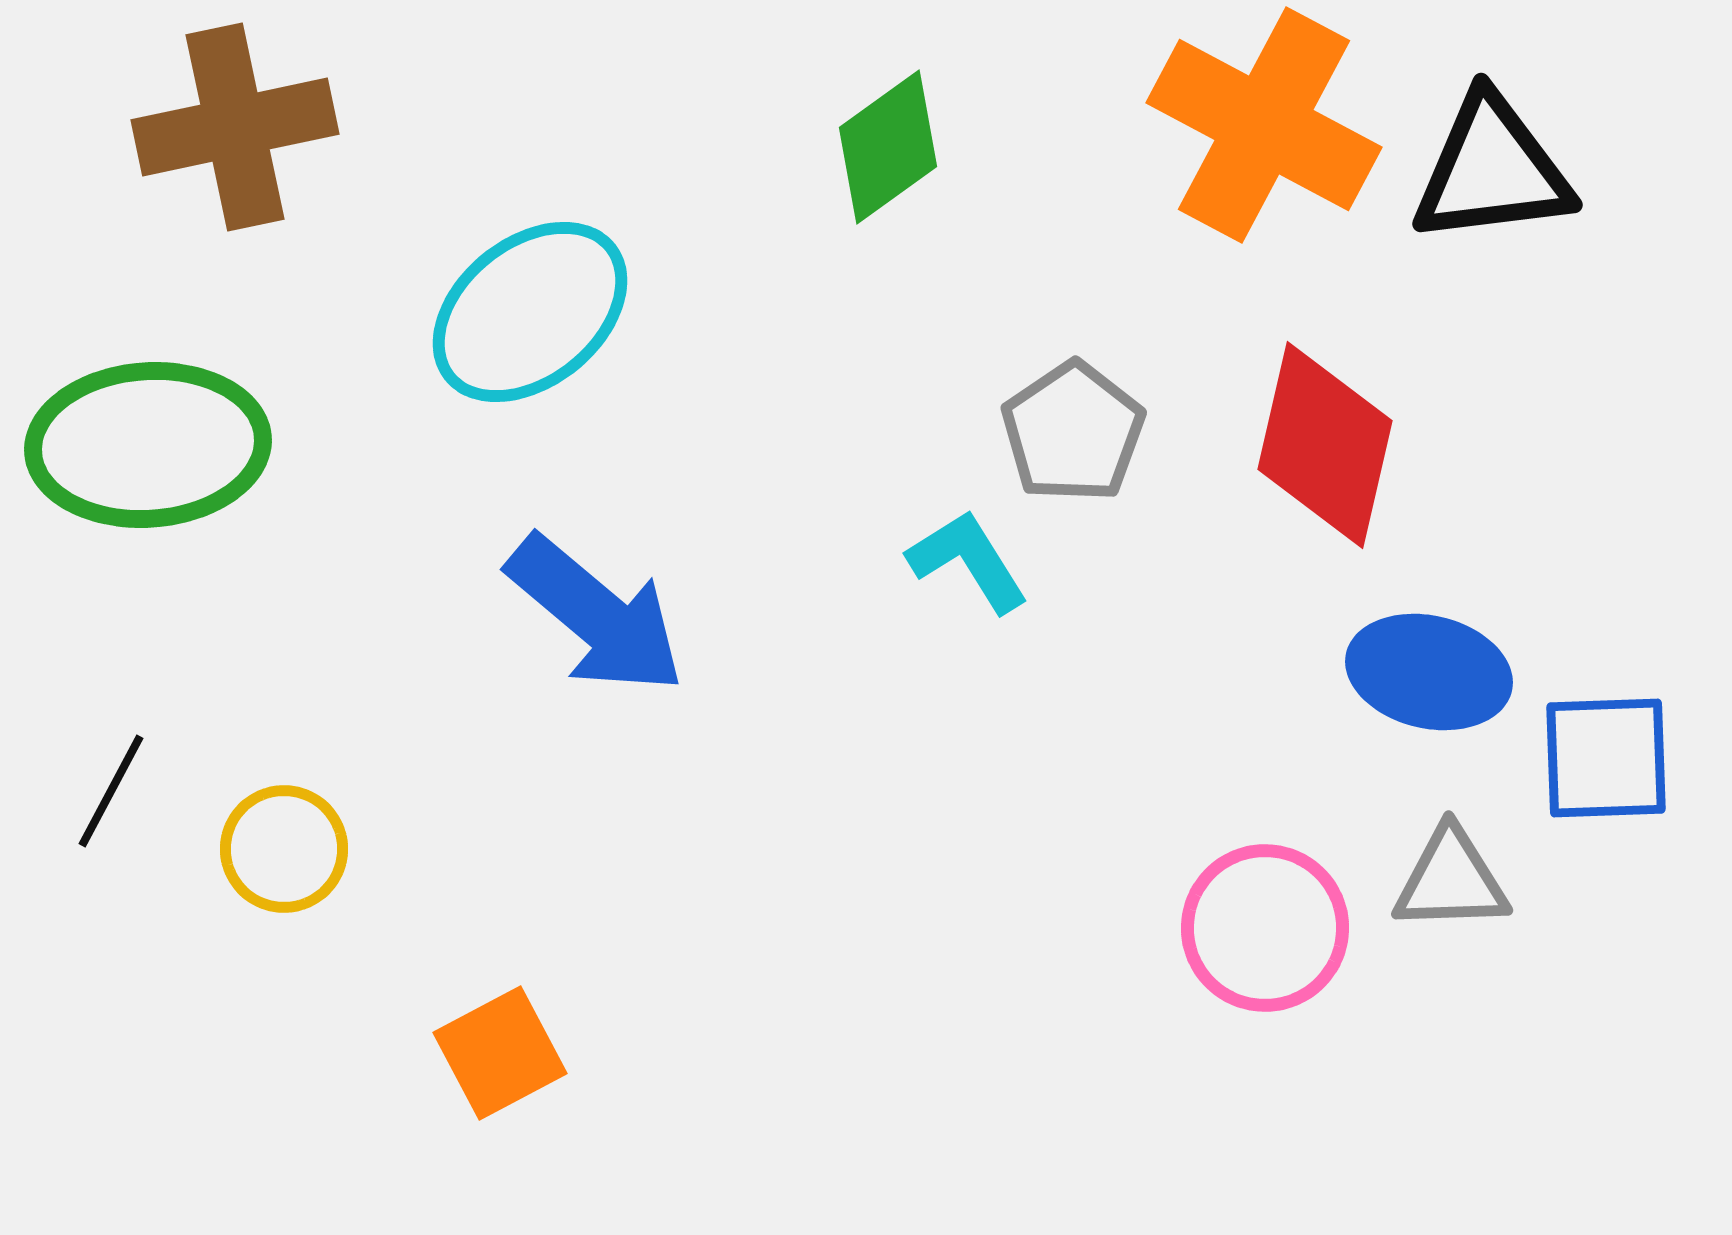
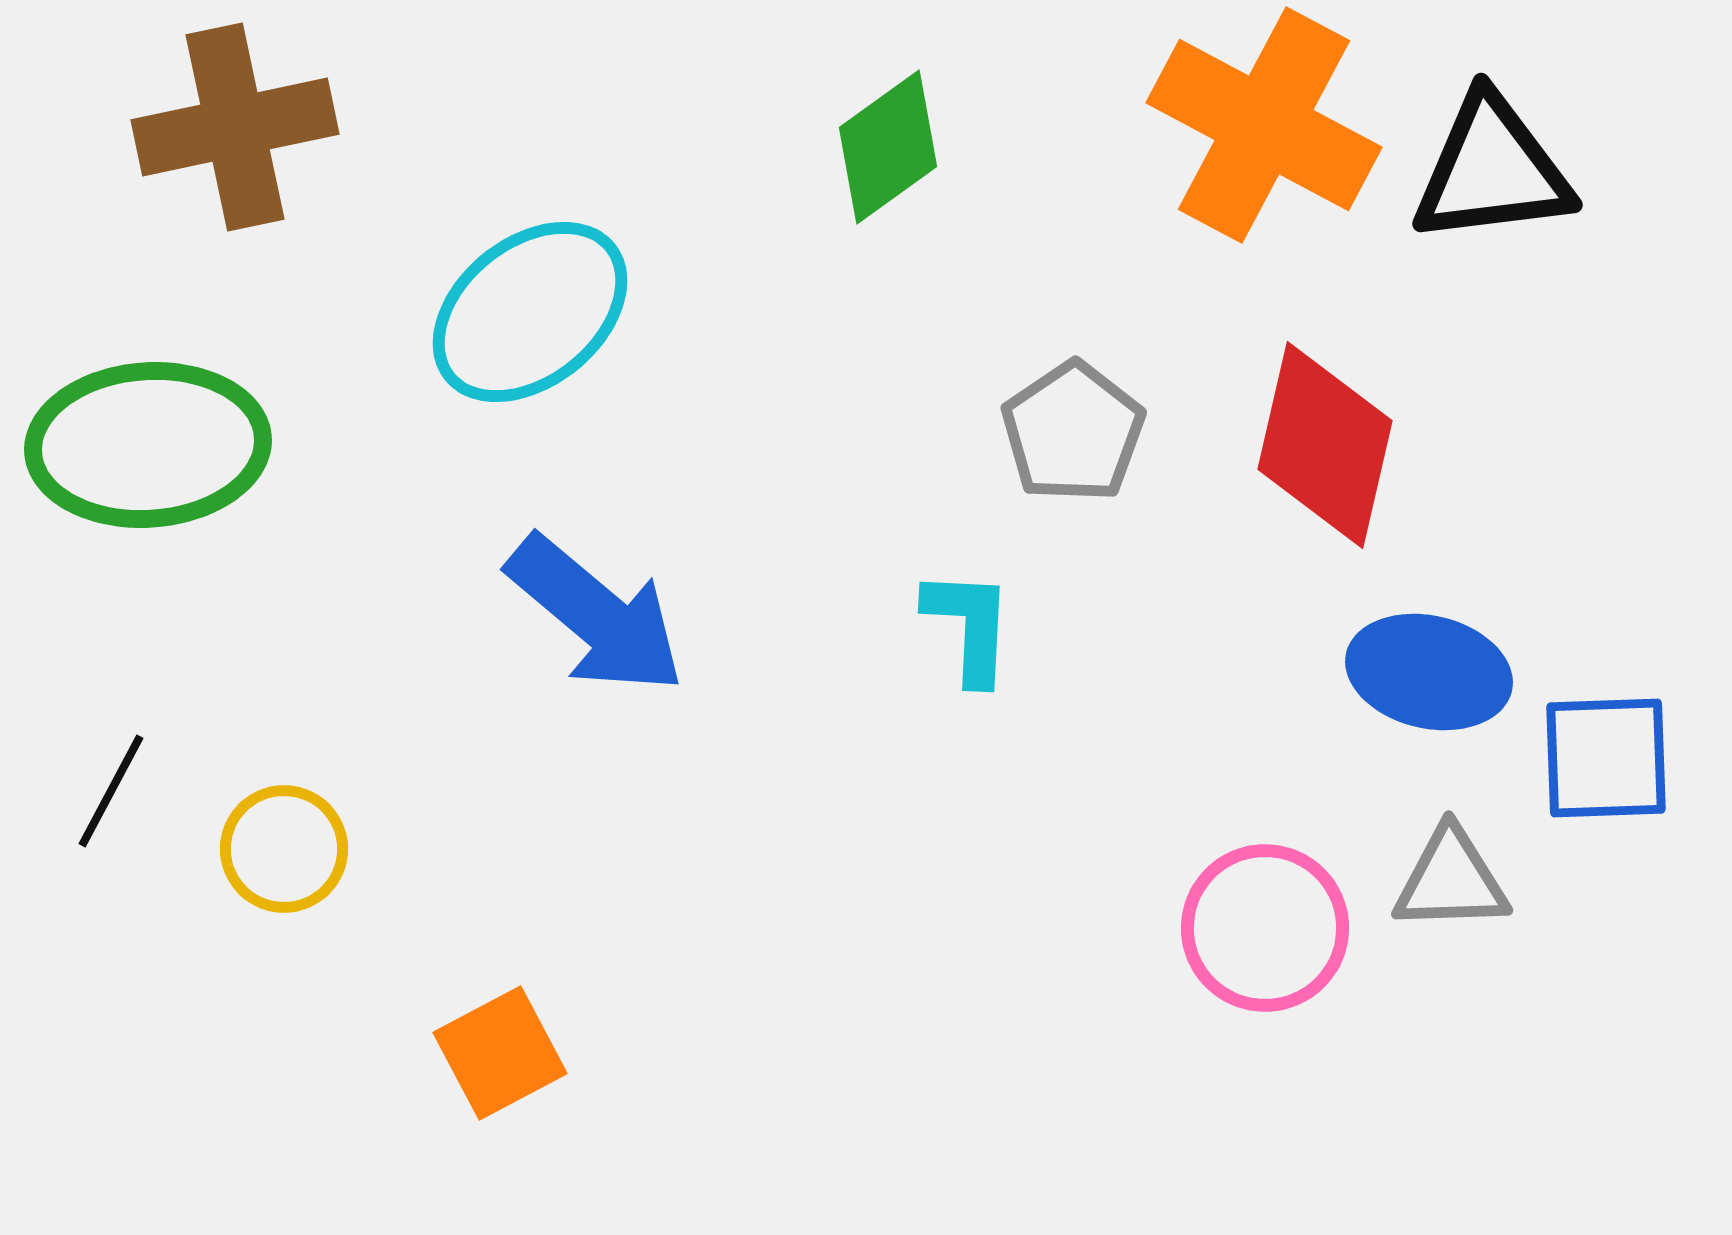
cyan L-shape: moved 1 px right, 65 px down; rotated 35 degrees clockwise
